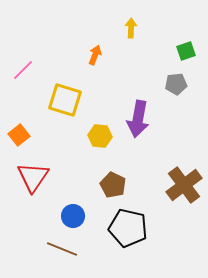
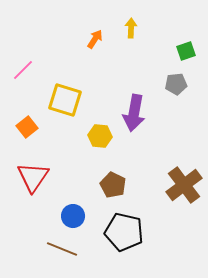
orange arrow: moved 16 px up; rotated 12 degrees clockwise
purple arrow: moved 4 px left, 6 px up
orange square: moved 8 px right, 8 px up
black pentagon: moved 4 px left, 4 px down
